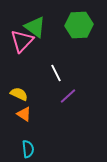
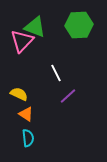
green triangle: rotated 15 degrees counterclockwise
orange triangle: moved 2 px right
cyan semicircle: moved 11 px up
